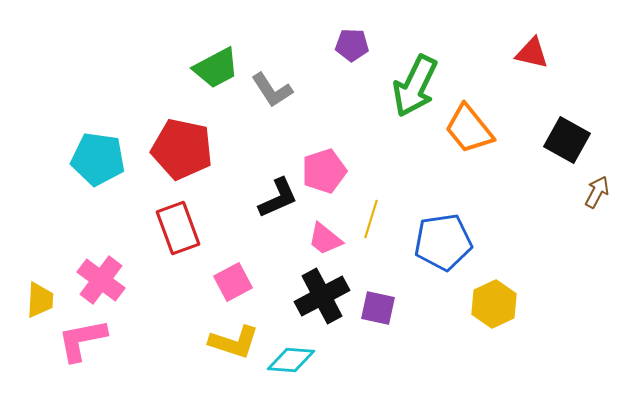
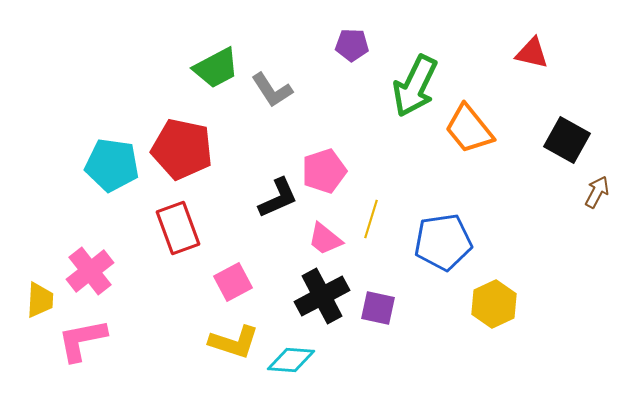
cyan pentagon: moved 14 px right, 6 px down
pink cross: moved 11 px left, 9 px up; rotated 15 degrees clockwise
